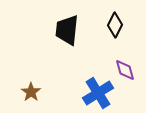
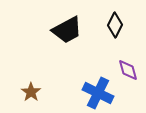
black trapezoid: rotated 124 degrees counterclockwise
purple diamond: moved 3 px right
blue cross: rotated 32 degrees counterclockwise
